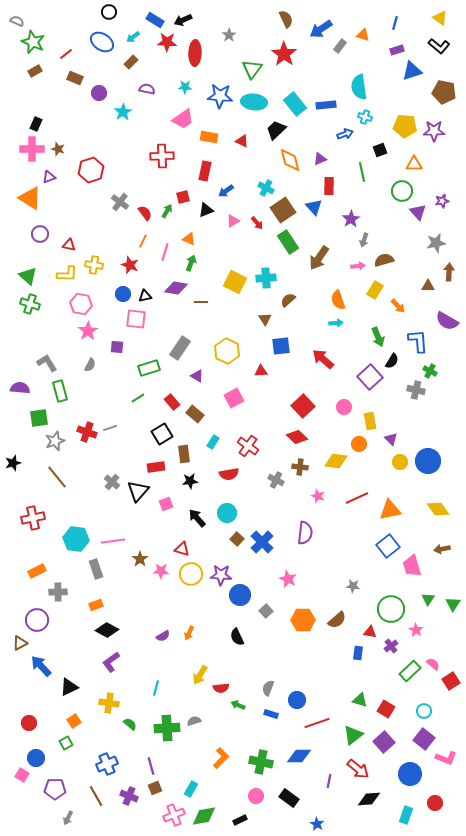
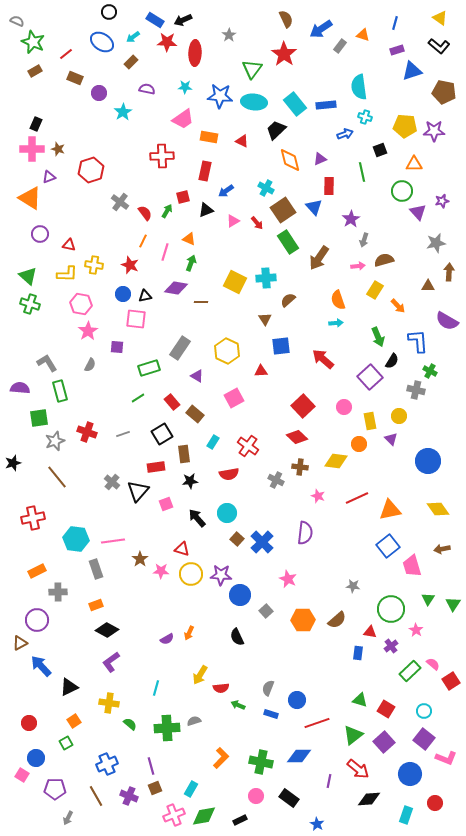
gray line at (110, 428): moved 13 px right, 6 px down
yellow circle at (400, 462): moved 1 px left, 46 px up
purple semicircle at (163, 636): moved 4 px right, 3 px down
